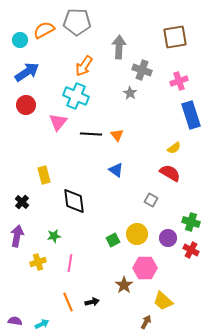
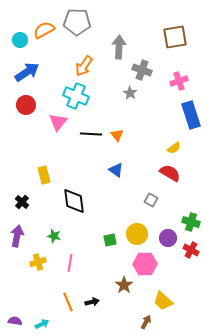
green star: rotated 24 degrees clockwise
green square: moved 3 px left; rotated 16 degrees clockwise
pink hexagon: moved 4 px up
